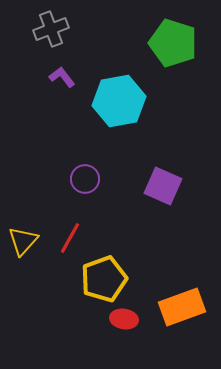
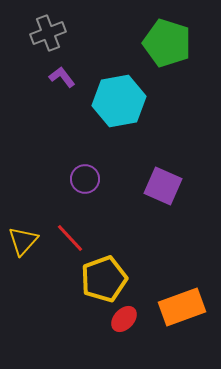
gray cross: moved 3 px left, 4 px down
green pentagon: moved 6 px left
red line: rotated 72 degrees counterclockwise
red ellipse: rotated 56 degrees counterclockwise
